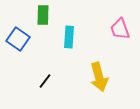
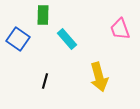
cyan rectangle: moved 2 px left, 2 px down; rotated 45 degrees counterclockwise
black line: rotated 21 degrees counterclockwise
